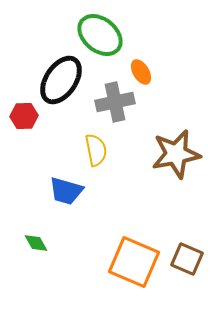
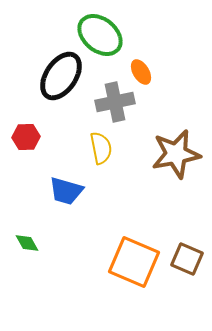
black ellipse: moved 4 px up
red hexagon: moved 2 px right, 21 px down
yellow semicircle: moved 5 px right, 2 px up
green diamond: moved 9 px left
